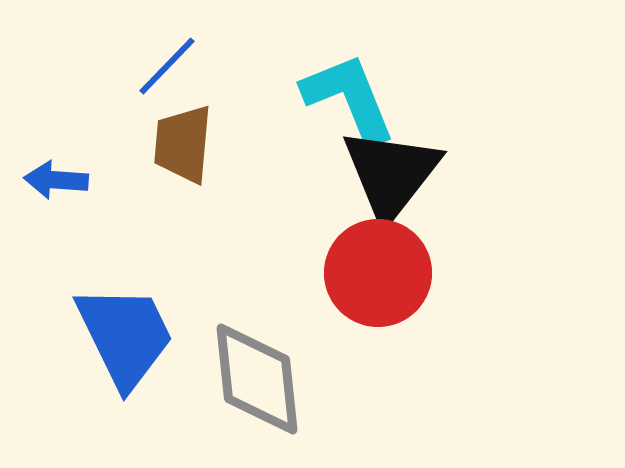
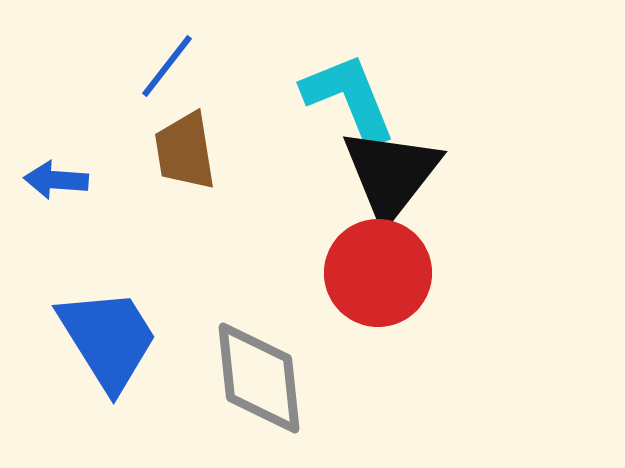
blue line: rotated 6 degrees counterclockwise
brown trapezoid: moved 2 px right, 7 px down; rotated 14 degrees counterclockwise
blue trapezoid: moved 17 px left, 3 px down; rotated 6 degrees counterclockwise
gray diamond: moved 2 px right, 1 px up
